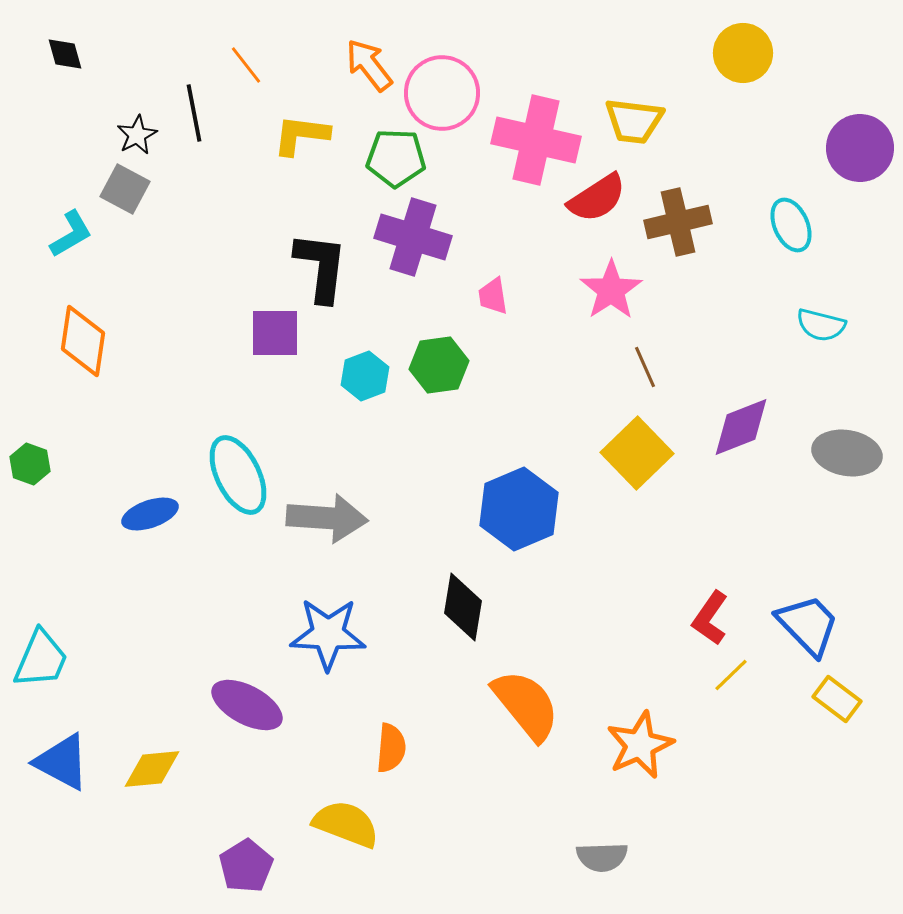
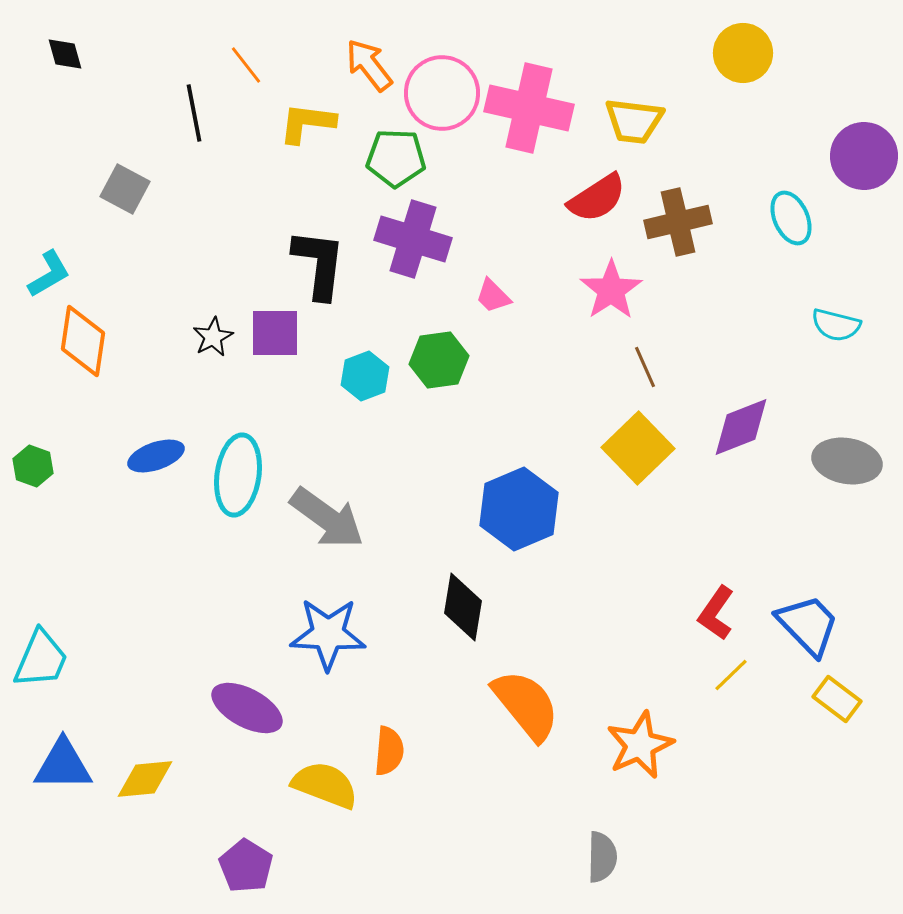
black star at (137, 135): moved 76 px right, 202 px down
yellow L-shape at (301, 135): moved 6 px right, 12 px up
pink cross at (536, 140): moved 7 px left, 32 px up
purple circle at (860, 148): moved 4 px right, 8 px down
cyan ellipse at (791, 225): moved 7 px up
cyan L-shape at (71, 234): moved 22 px left, 40 px down
purple cross at (413, 237): moved 2 px down
black L-shape at (321, 267): moved 2 px left, 3 px up
pink trapezoid at (493, 296): rotated 36 degrees counterclockwise
cyan semicircle at (821, 325): moved 15 px right
green hexagon at (439, 365): moved 5 px up
yellow square at (637, 453): moved 1 px right, 5 px up
gray ellipse at (847, 453): moved 8 px down
green hexagon at (30, 464): moved 3 px right, 2 px down
cyan ellipse at (238, 475): rotated 34 degrees clockwise
blue ellipse at (150, 514): moved 6 px right, 58 px up
gray arrow at (327, 518): rotated 32 degrees clockwise
red L-shape at (710, 618): moved 6 px right, 5 px up
purple ellipse at (247, 705): moved 3 px down
orange semicircle at (391, 748): moved 2 px left, 3 px down
blue triangle at (62, 762): moved 1 px right, 3 px down; rotated 28 degrees counterclockwise
yellow diamond at (152, 769): moved 7 px left, 10 px down
yellow semicircle at (346, 824): moved 21 px left, 39 px up
gray semicircle at (602, 857): rotated 87 degrees counterclockwise
purple pentagon at (246, 866): rotated 8 degrees counterclockwise
